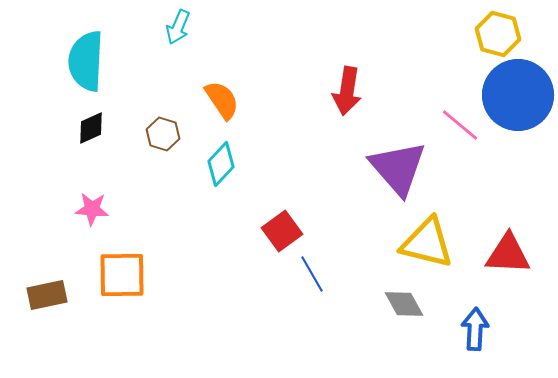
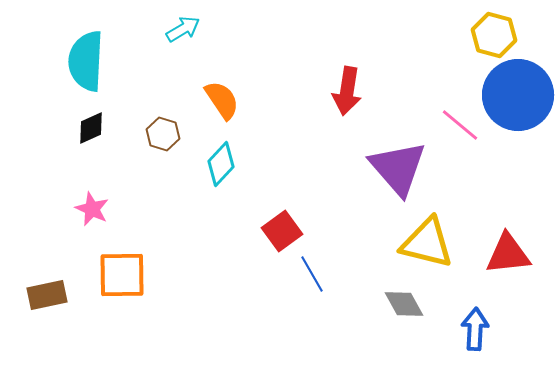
cyan arrow: moved 5 px right, 2 px down; rotated 144 degrees counterclockwise
yellow hexagon: moved 4 px left, 1 px down
pink star: rotated 20 degrees clockwise
red triangle: rotated 9 degrees counterclockwise
